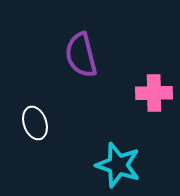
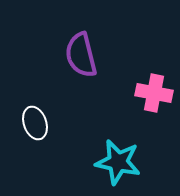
pink cross: rotated 12 degrees clockwise
cyan star: moved 3 px up; rotated 6 degrees counterclockwise
